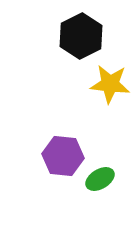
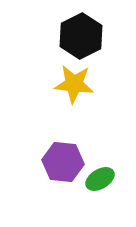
yellow star: moved 36 px left
purple hexagon: moved 6 px down
